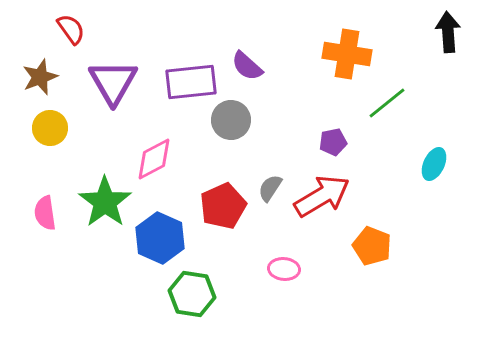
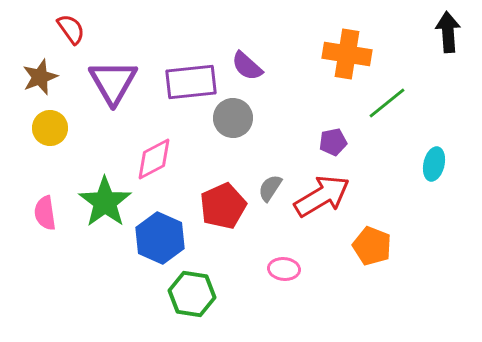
gray circle: moved 2 px right, 2 px up
cyan ellipse: rotated 12 degrees counterclockwise
